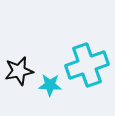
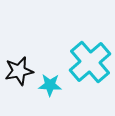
cyan cross: moved 3 px right, 3 px up; rotated 21 degrees counterclockwise
